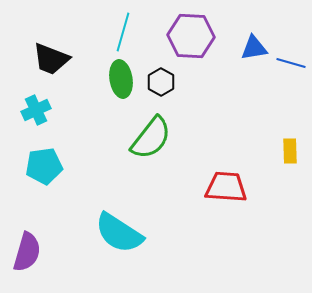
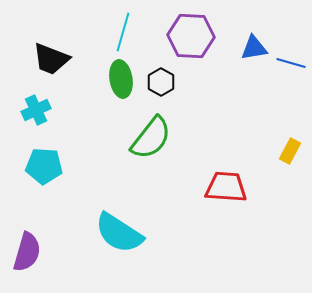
yellow rectangle: rotated 30 degrees clockwise
cyan pentagon: rotated 12 degrees clockwise
